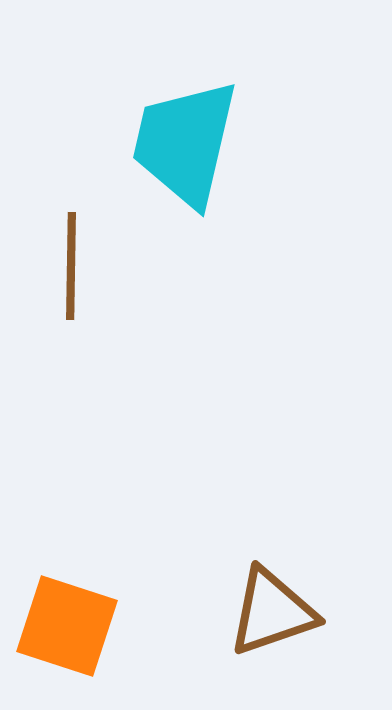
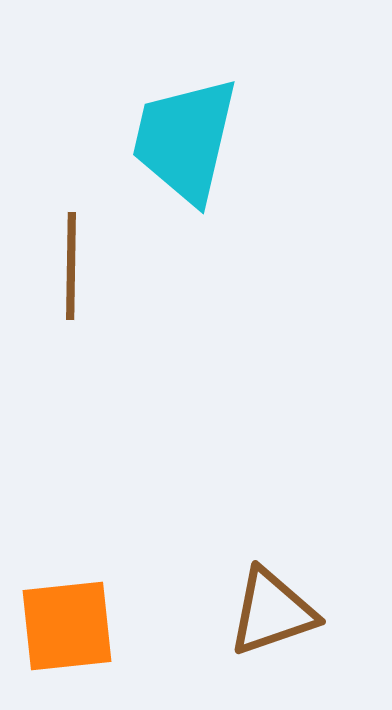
cyan trapezoid: moved 3 px up
orange square: rotated 24 degrees counterclockwise
